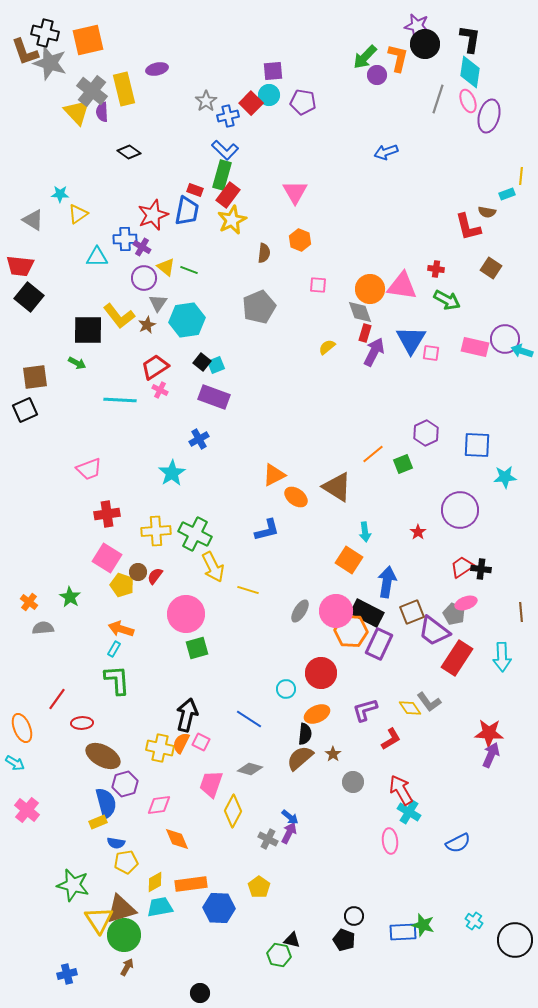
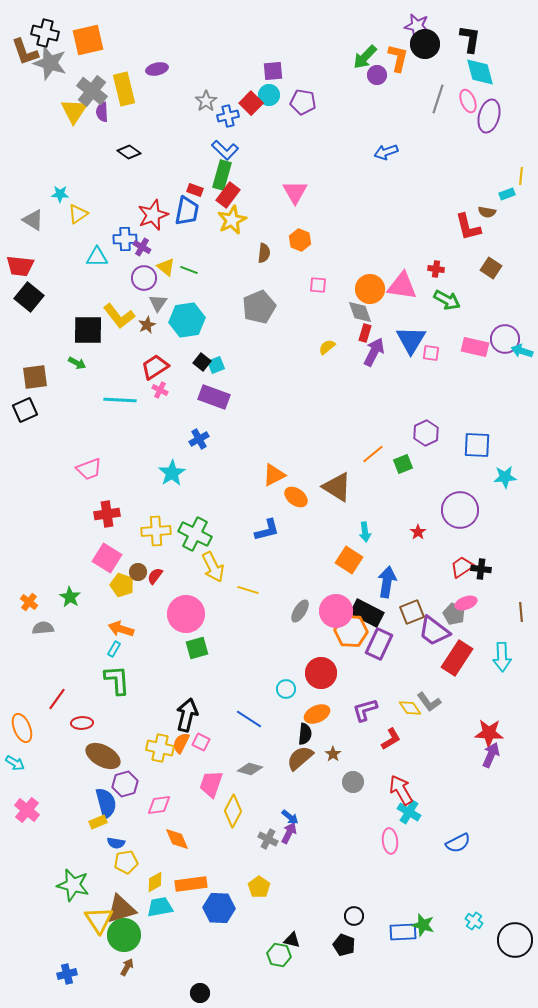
cyan diamond at (470, 72): moved 10 px right; rotated 24 degrees counterclockwise
yellow triangle at (77, 112): moved 3 px left, 1 px up; rotated 16 degrees clockwise
black pentagon at (344, 940): moved 5 px down
